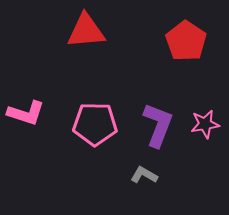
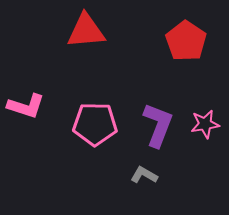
pink L-shape: moved 7 px up
